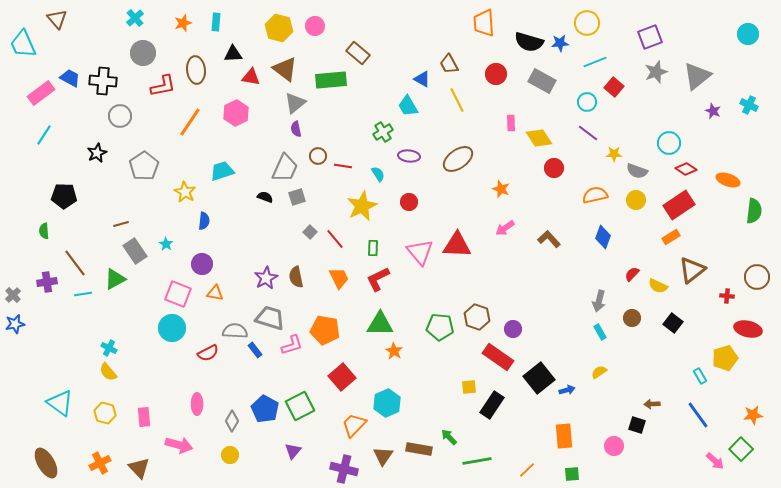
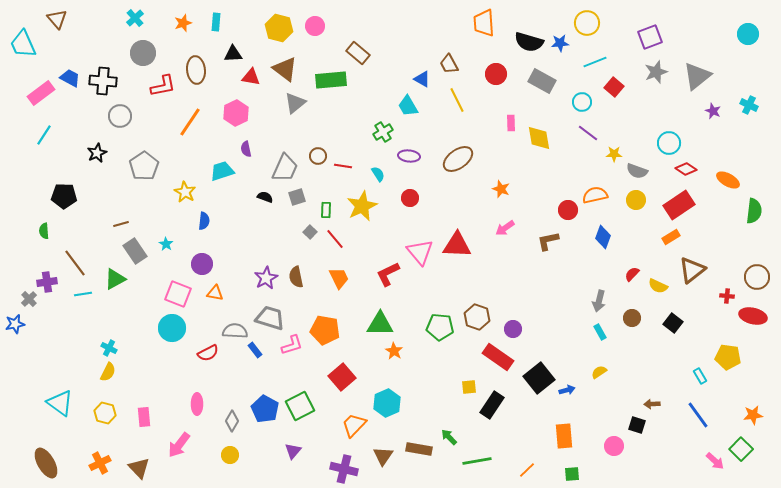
cyan circle at (587, 102): moved 5 px left
purple semicircle at (296, 129): moved 50 px left, 20 px down
yellow diamond at (539, 138): rotated 24 degrees clockwise
red circle at (554, 168): moved 14 px right, 42 px down
orange ellipse at (728, 180): rotated 10 degrees clockwise
red circle at (409, 202): moved 1 px right, 4 px up
brown L-shape at (549, 239): moved 1 px left, 2 px down; rotated 60 degrees counterclockwise
green rectangle at (373, 248): moved 47 px left, 38 px up
red L-shape at (378, 279): moved 10 px right, 5 px up
gray cross at (13, 295): moved 16 px right, 4 px down
red ellipse at (748, 329): moved 5 px right, 13 px up
yellow pentagon at (725, 358): moved 3 px right, 1 px up; rotated 25 degrees clockwise
yellow semicircle at (108, 372): rotated 114 degrees counterclockwise
pink arrow at (179, 445): rotated 112 degrees clockwise
